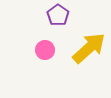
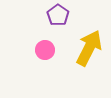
yellow arrow: rotated 21 degrees counterclockwise
